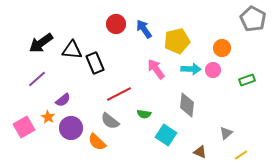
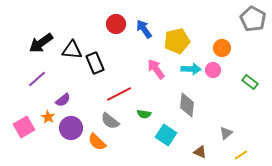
green rectangle: moved 3 px right, 2 px down; rotated 56 degrees clockwise
